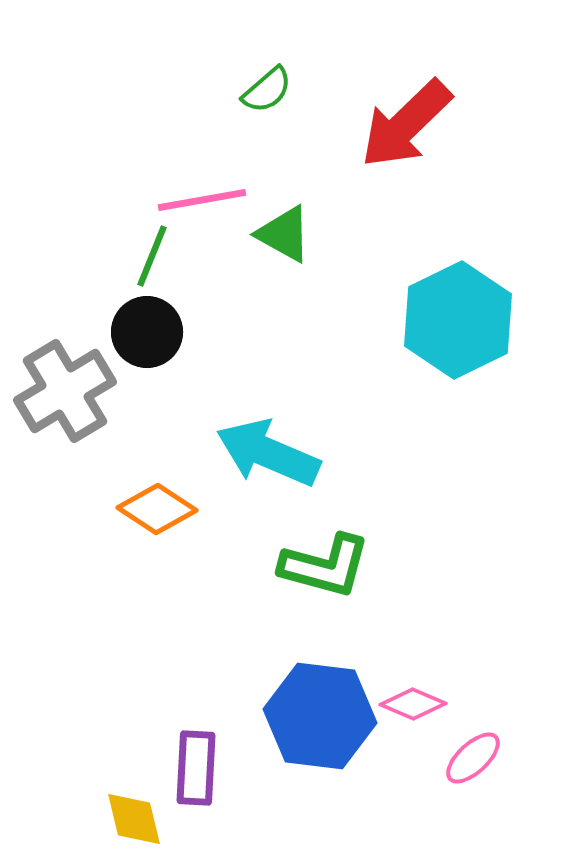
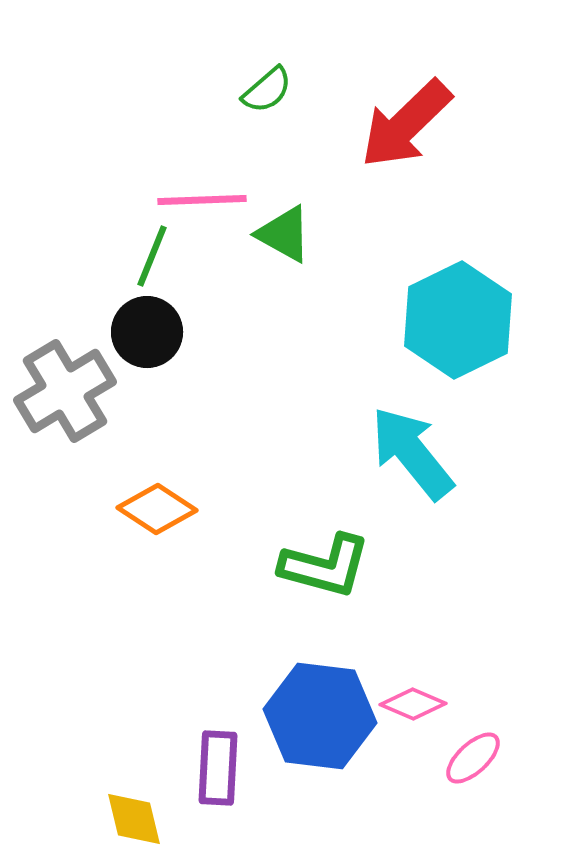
pink line: rotated 8 degrees clockwise
cyan arrow: moved 144 px right; rotated 28 degrees clockwise
purple rectangle: moved 22 px right
